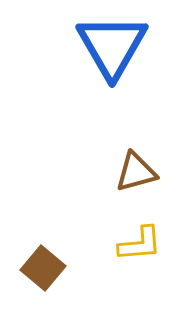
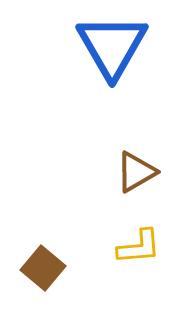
brown triangle: rotated 15 degrees counterclockwise
yellow L-shape: moved 1 px left, 3 px down
